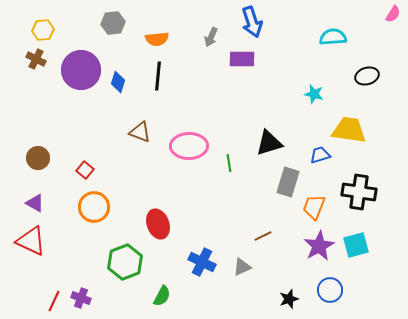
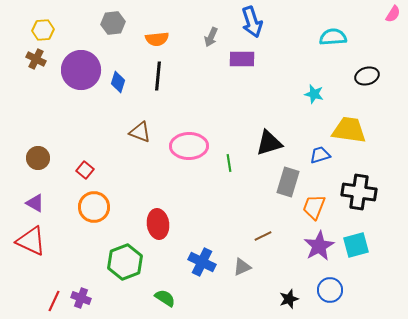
red ellipse: rotated 12 degrees clockwise
green semicircle: moved 3 px right, 2 px down; rotated 85 degrees counterclockwise
